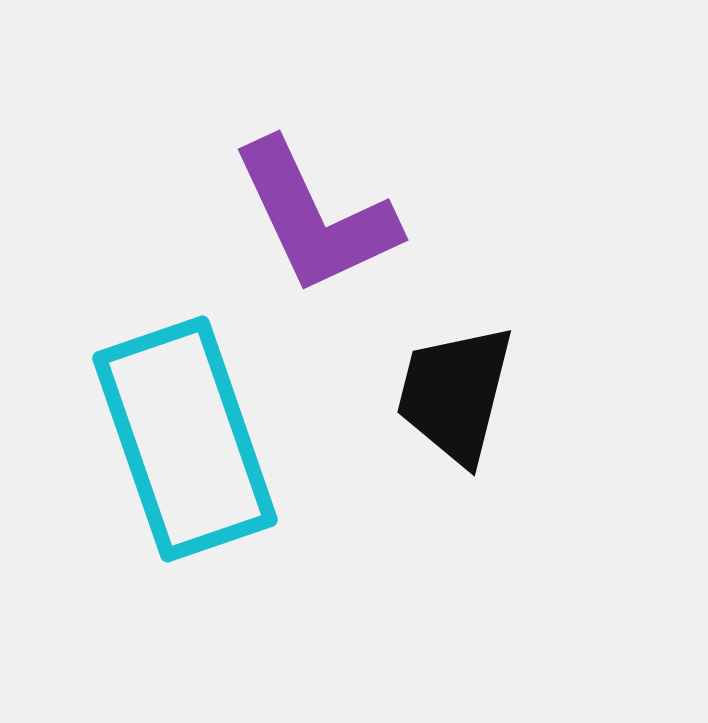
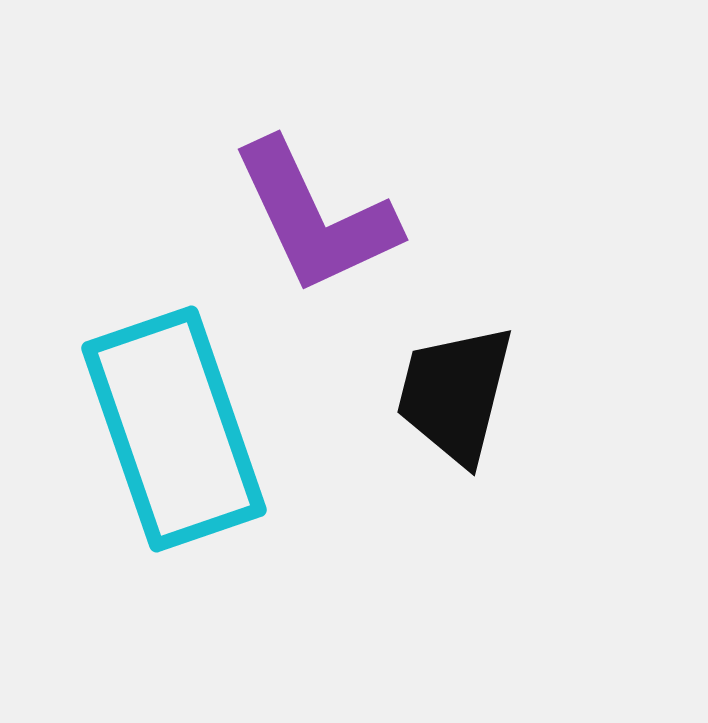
cyan rectangle: moved 11 px left, 10 px up
